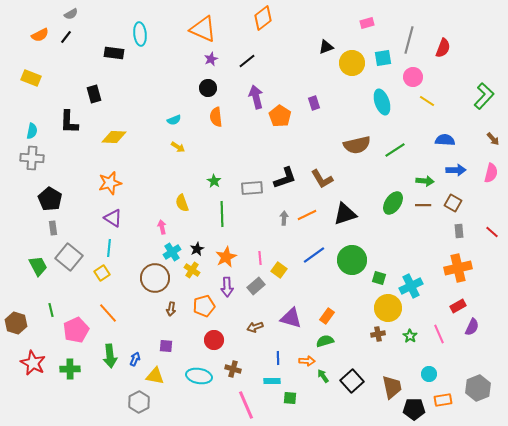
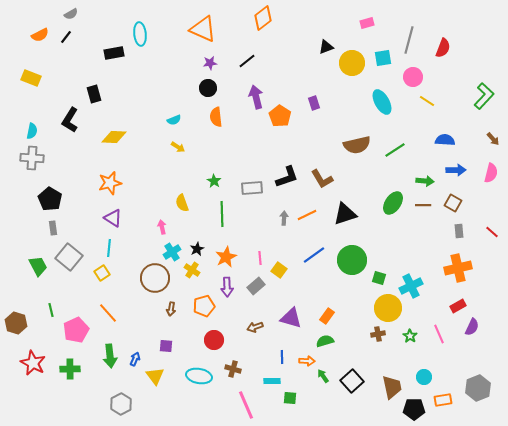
black rectangle at (114, 53): rotated 18 degrees counterclockwise
purple star at (211, 59): moved 1 px left, 4 px down; rotated 16 degrees clockwise
cyan ellipse at (382, 102): rotated 10 degrees counterclockwise
black L-shape at (69, 122): moved 1 px right, 2 px up; rotated 30 degrees clockwise
black L-shape at (285, 178): moved 2 px right, 1 px up
blue line at (278, 358): moved 4 px right, 1 px up
cyan circle at (429, 374): moved 5 px left, 3 px down
yellow triangle at (155, 376): rotated 42 degrees clockwise
gray hexagon at (139, 402): moved 18 px left, 2 px down
